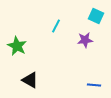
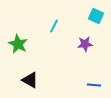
cyan line: moved 2 px left
purple star: moved 4 px down
green star: moved 1 px right, 2 px up
